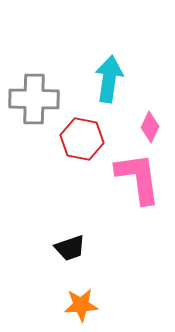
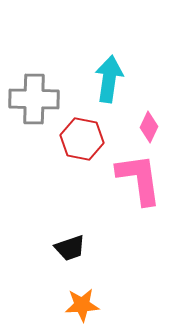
pink diamond: moved 1 px left
pink L-shape: moved 1 px right, 1 px down
orange star: moved 1 px right
